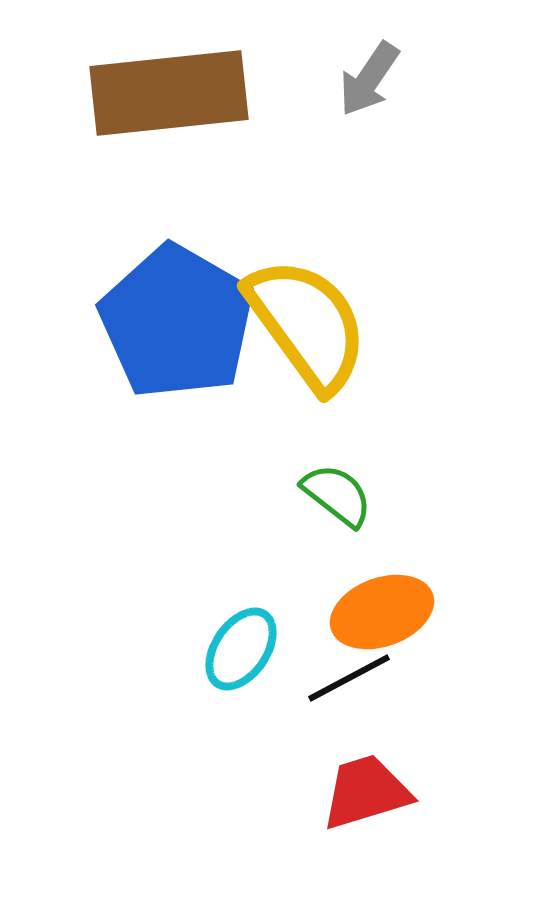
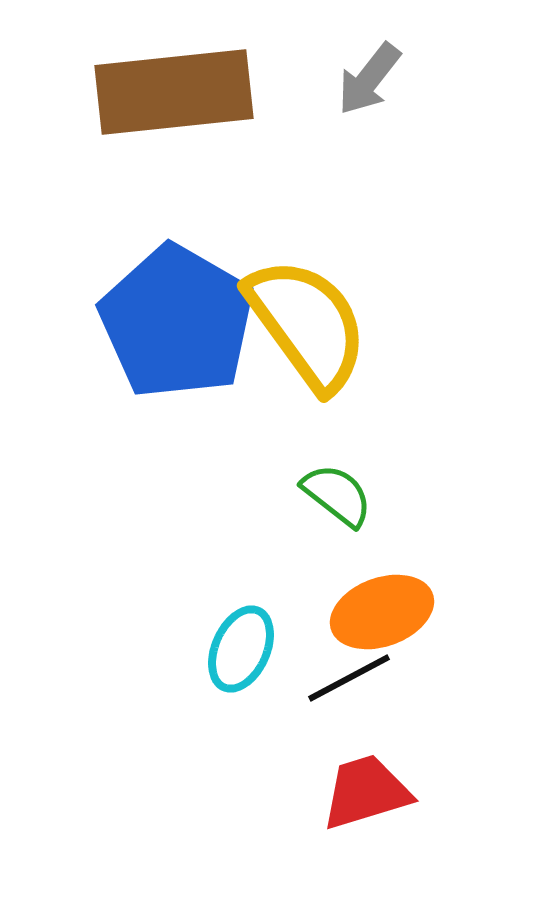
gray arrow: rotated 4 degrees clockwise
brown rectangle: moved 5 px right, 1 px up
cyan ellipse: rotated 10 degrees counterclockwise
